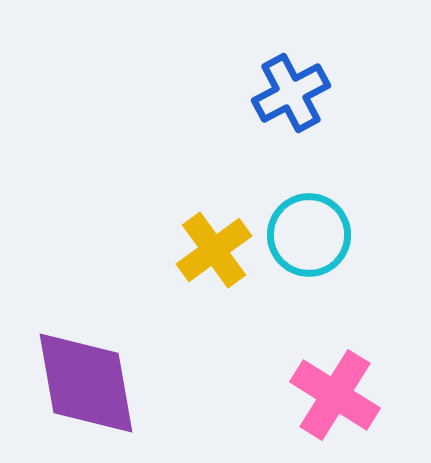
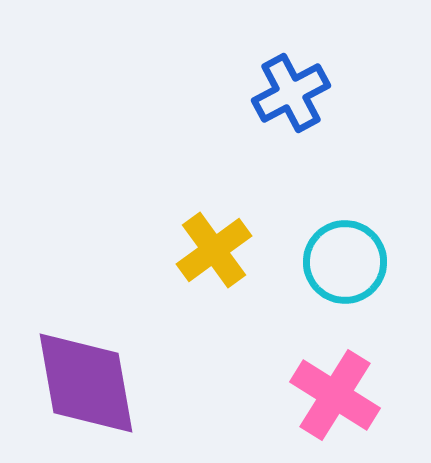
cyan circle: moved 36 px right, 27 px down
